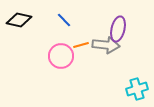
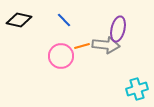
orange line: moved 1 px right, 1 px down
